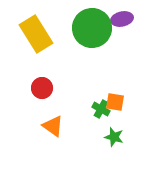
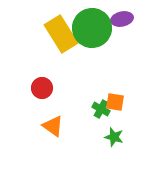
yellow rectangle: moved 25 px right
